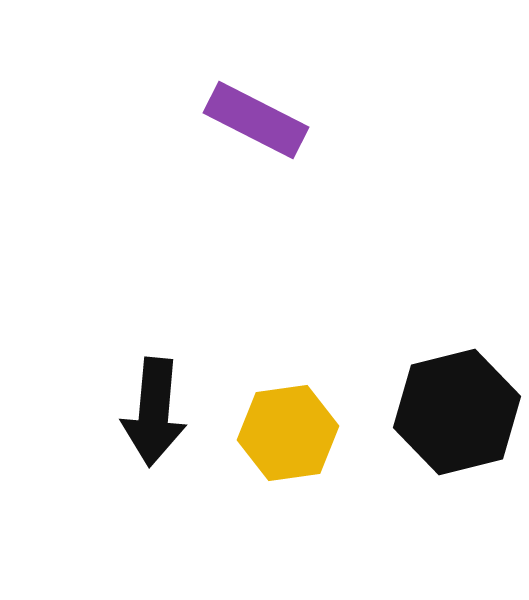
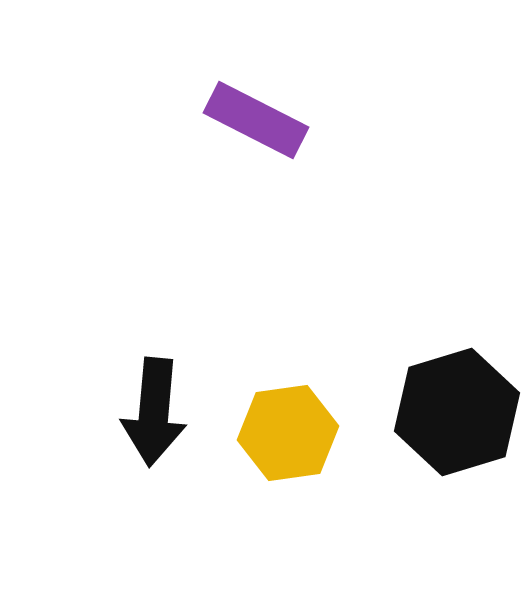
black hexagon: rotated 3 degrees counterclockwise
